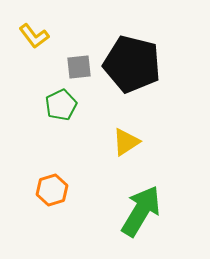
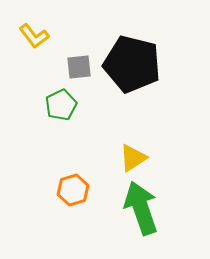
yellow triangle: moved 7 px right, 16 px down
orange hexagon: moved 21 px right
green arrow: moved 3 px up; rotated 50 degrees counterclockwise
